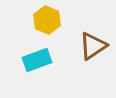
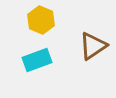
yellow hexagon: moved 6 px left
